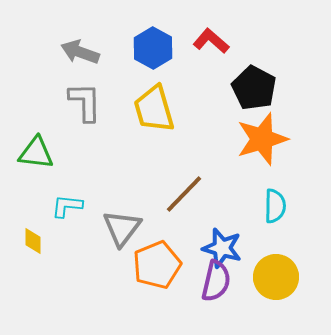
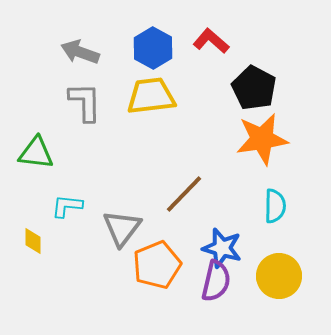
yellow trapezoid: moved 3 px left, 13 px up; rotated 99 degrees clockwise
orange star: rotated 8 degrees clockwise
yellow circle: moved 3 px right, 1 px up
